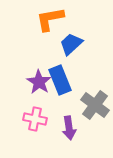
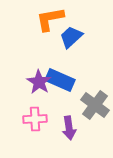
blue trapezoid: moved 7 px up
blue rectangle: rotated 44 degrees counterclockwise
pink cross: rotated 15 degrees counterclockwise
